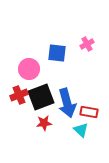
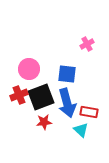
blue square: moved 10 px right, 21 px down
red star: moved 1 px up
